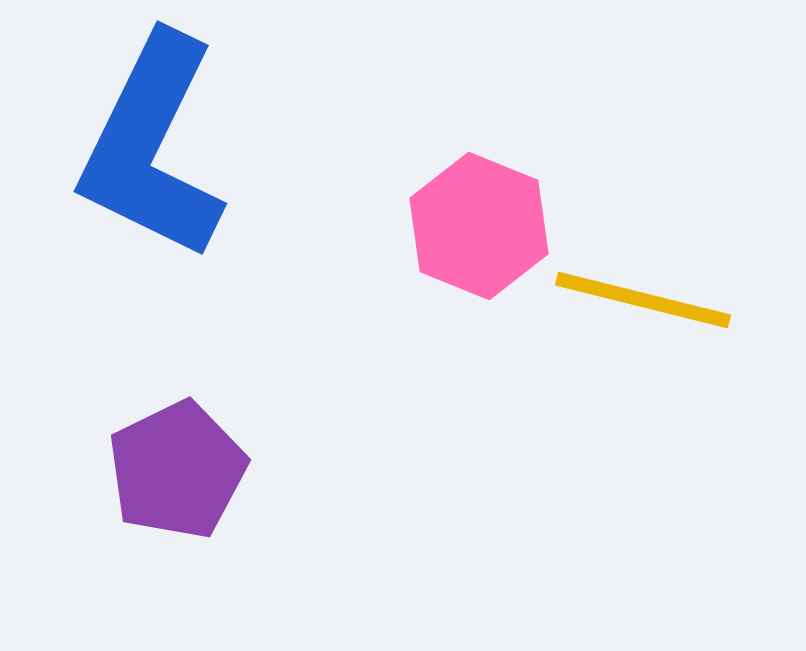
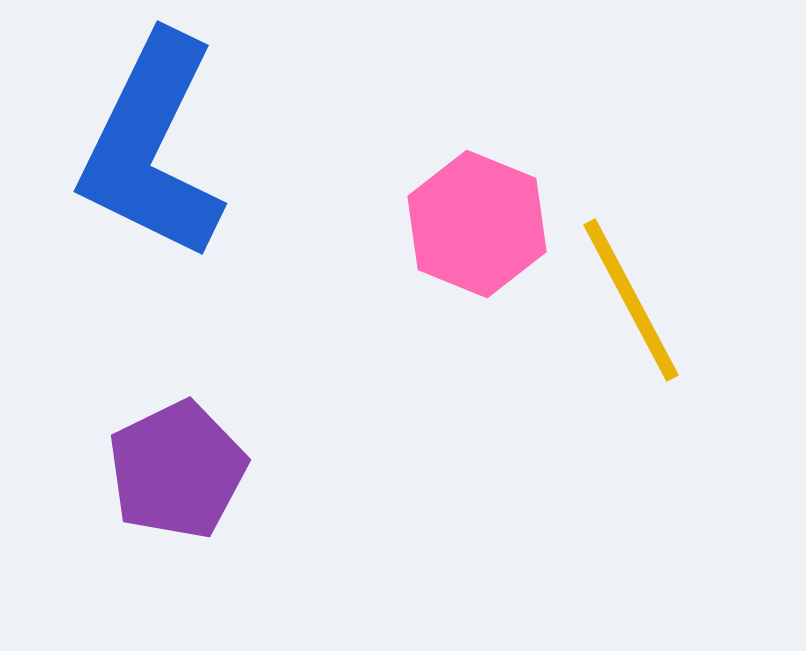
pink hexagon: moved 2 px left, 2 px up
yellow line: moved 12 px left; rotated 48 degrees clockwise
